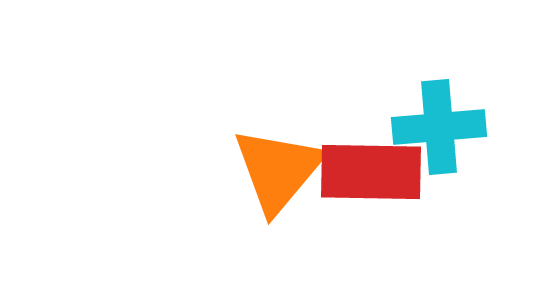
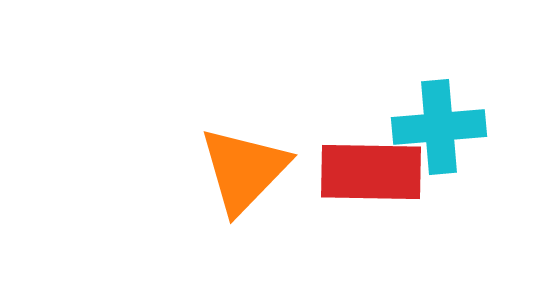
orange triangle: moved 34 px left; rotated 4 degrees clockwise
